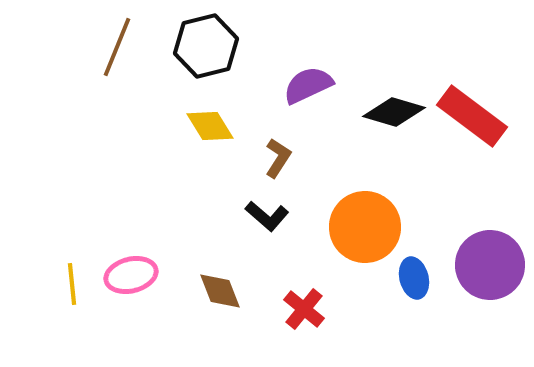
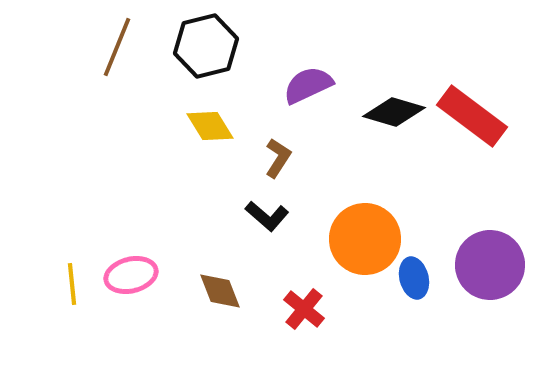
orange circle: moved 12 px down
